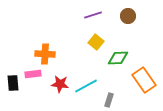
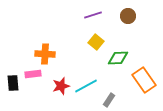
red star: moved 1 px right, 2 px down; rotated 24 degrees counterclockwise
gray rectangle: rotated 16 degrees clockwise
